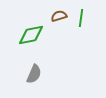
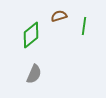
green line: moved 3 px right, 8 px down
green diamond: rotated 28 degrees counterclockwise
